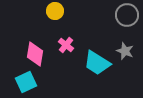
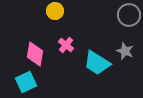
gray circle: moved 2 px right
